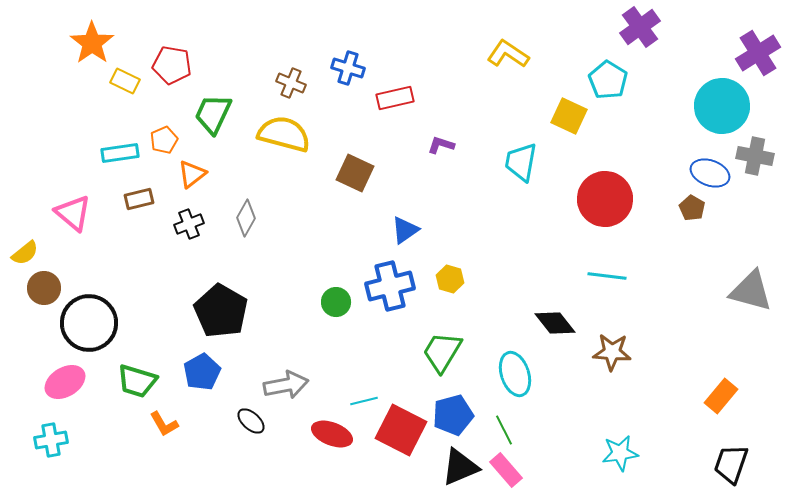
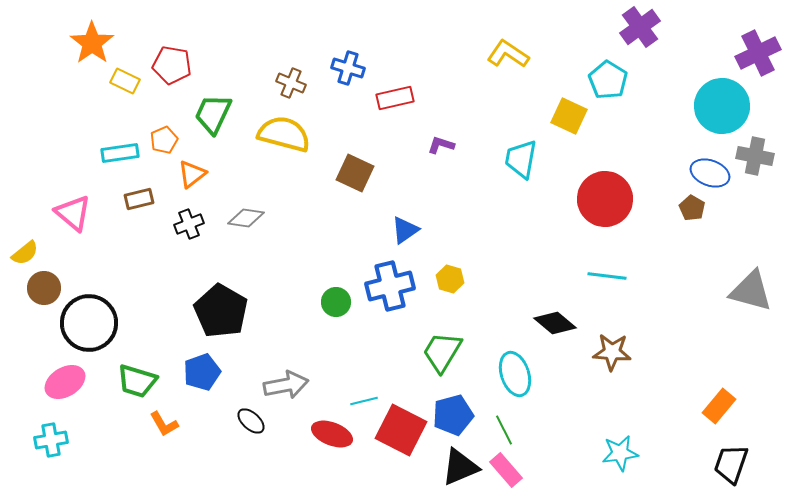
purple cross at (758, 53): rotated 6 degrees clockwise
cyan trapezoid at (521, 162): moved 3 px up
gray diamond at (246, 218): rotated 69 degrees clockwise
black diamond at (555, 323): rotated 12 degrees counterclockwise
blue pentagon at (202, 372): rotated 9 degrees clockwise
orange rectangle at (721, 396): moved 2 px left, 10 px down
